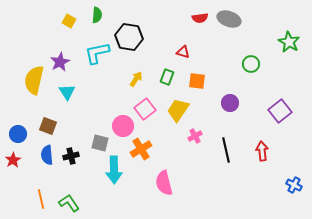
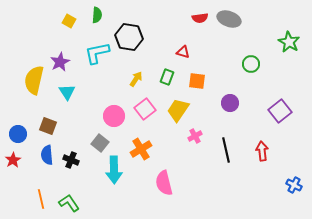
pink circle: moved 9 px left, 10 px up
gray square: rotated 24 degrees clockwise
black cross: moved 4 px down; rotated 35 degrees clockwise
